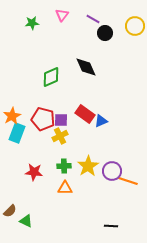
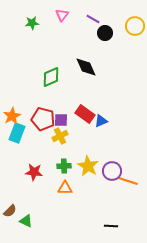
yellow star: rotated 10 degrees counterclockwise
